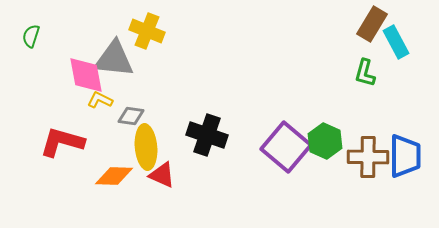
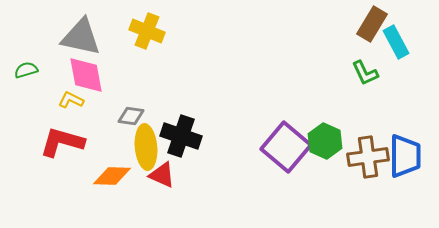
green semicircle: moved 5 px left, 34 px down; rotated 55 degrees clockwise
gray triangle: moved 33 px left, 22 px up; rotated 6 degrees clockwise
green L-shape: rotated 40 degrees counterclockwise
yellow L-shape: moved 29 px left
black cross: moved 26 px left, 1 px down
brown cross: rotated 9 degrees counterclockwise
orange diamond: moved 2 px left
